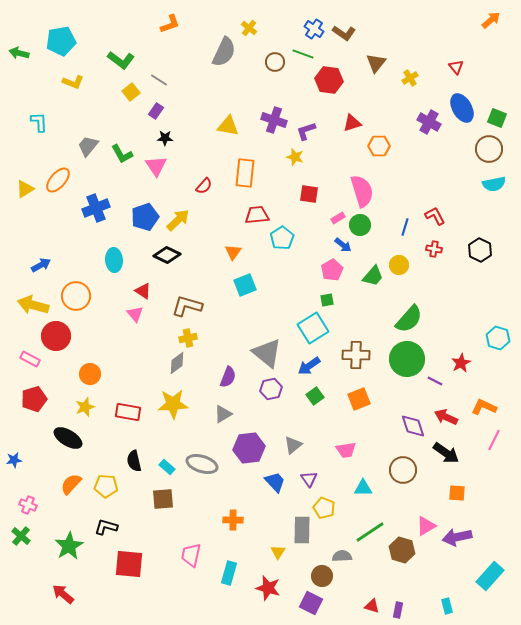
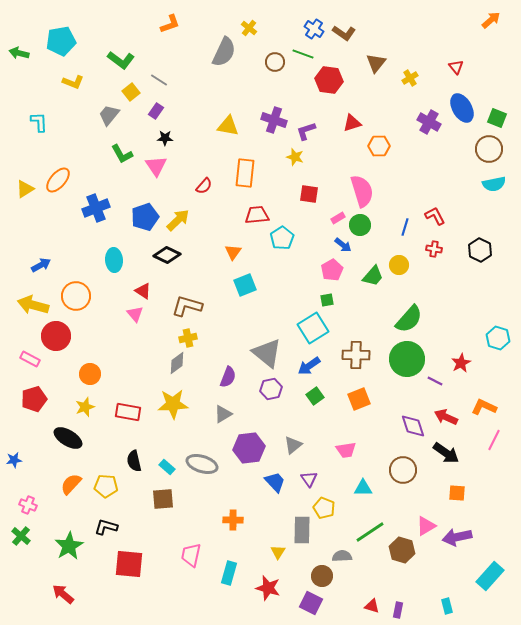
gray trapezoid at (88, 146): moved 21 px right, 31 px up
